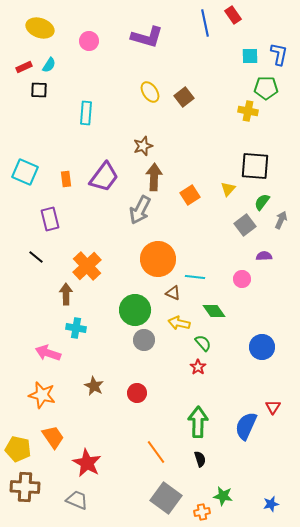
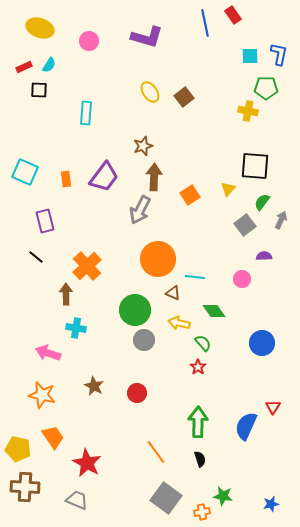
purple rectangle at (50, 219): moved 5 px left, 2 px down
blue circle at (262, 347): moved 4 px up
